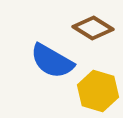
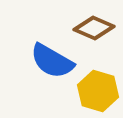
brown diamond: moved 1 px right; rotated 9 degrees counterclockwise
